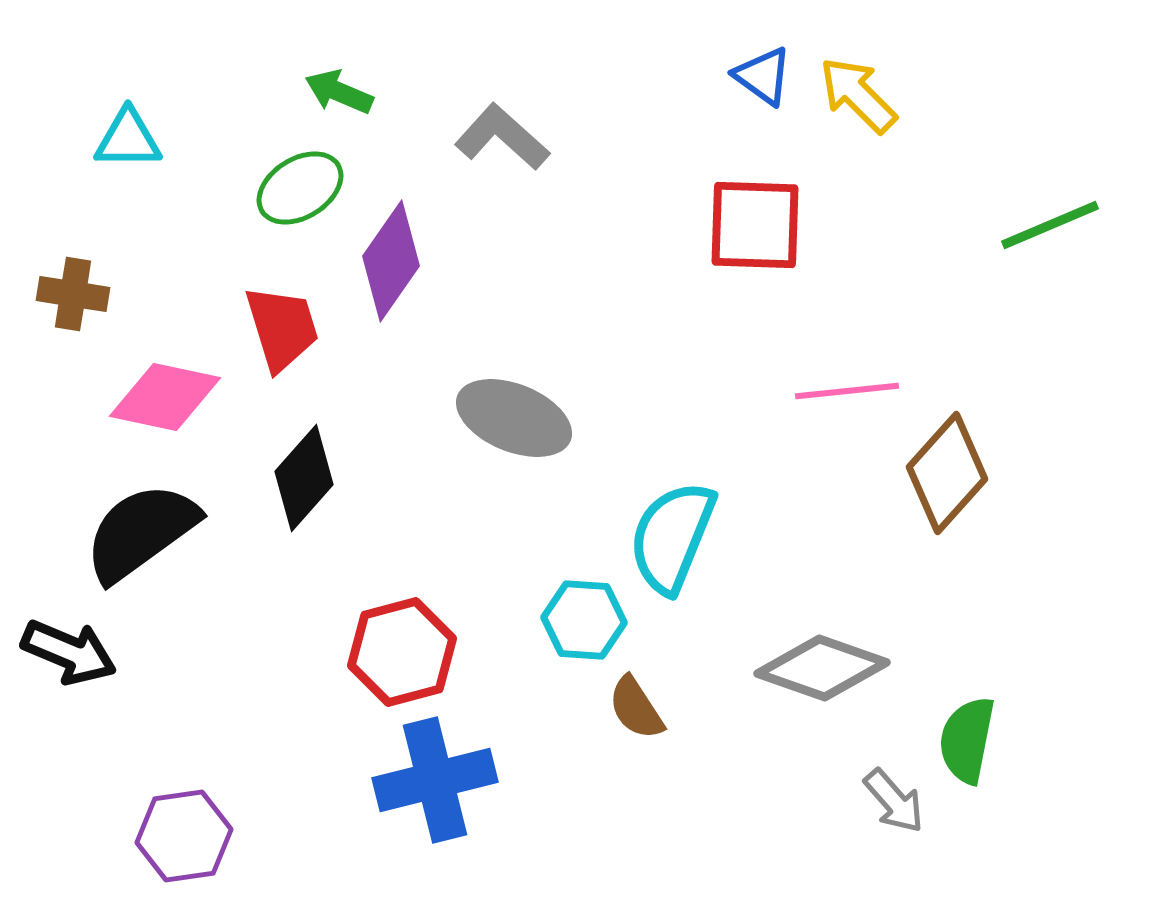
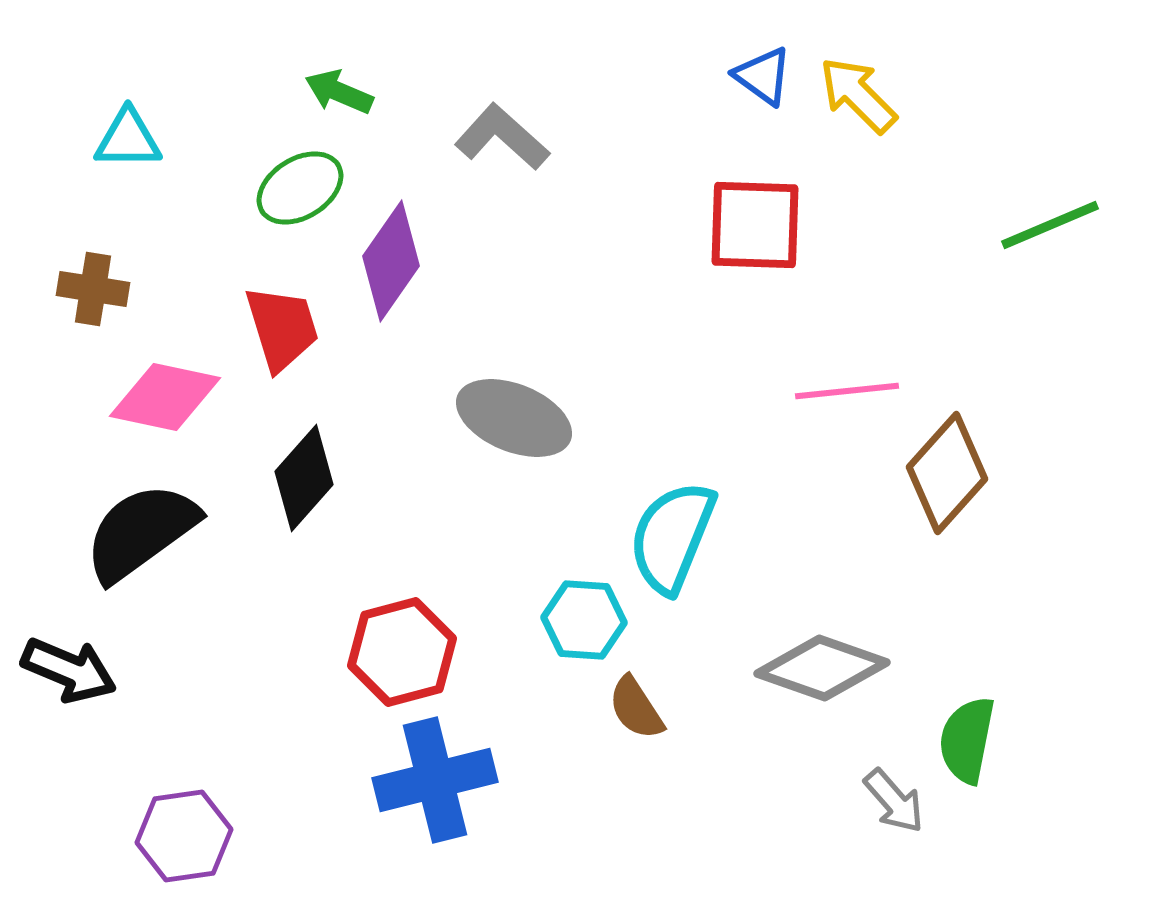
brown cross: moved 20 px right, 5 px up
black arrow: moved 18 px down
